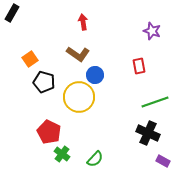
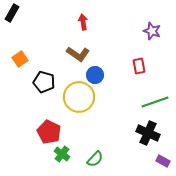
orange square: moved 10 px left
